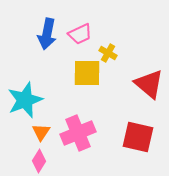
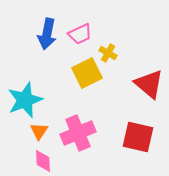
yellow square: rotated 28 degrees counterclockwise
orange triangle: moved 2 px left, 1 px up
pink diamond: moved 4 px right; rotated 35 degrees counterclockwise
